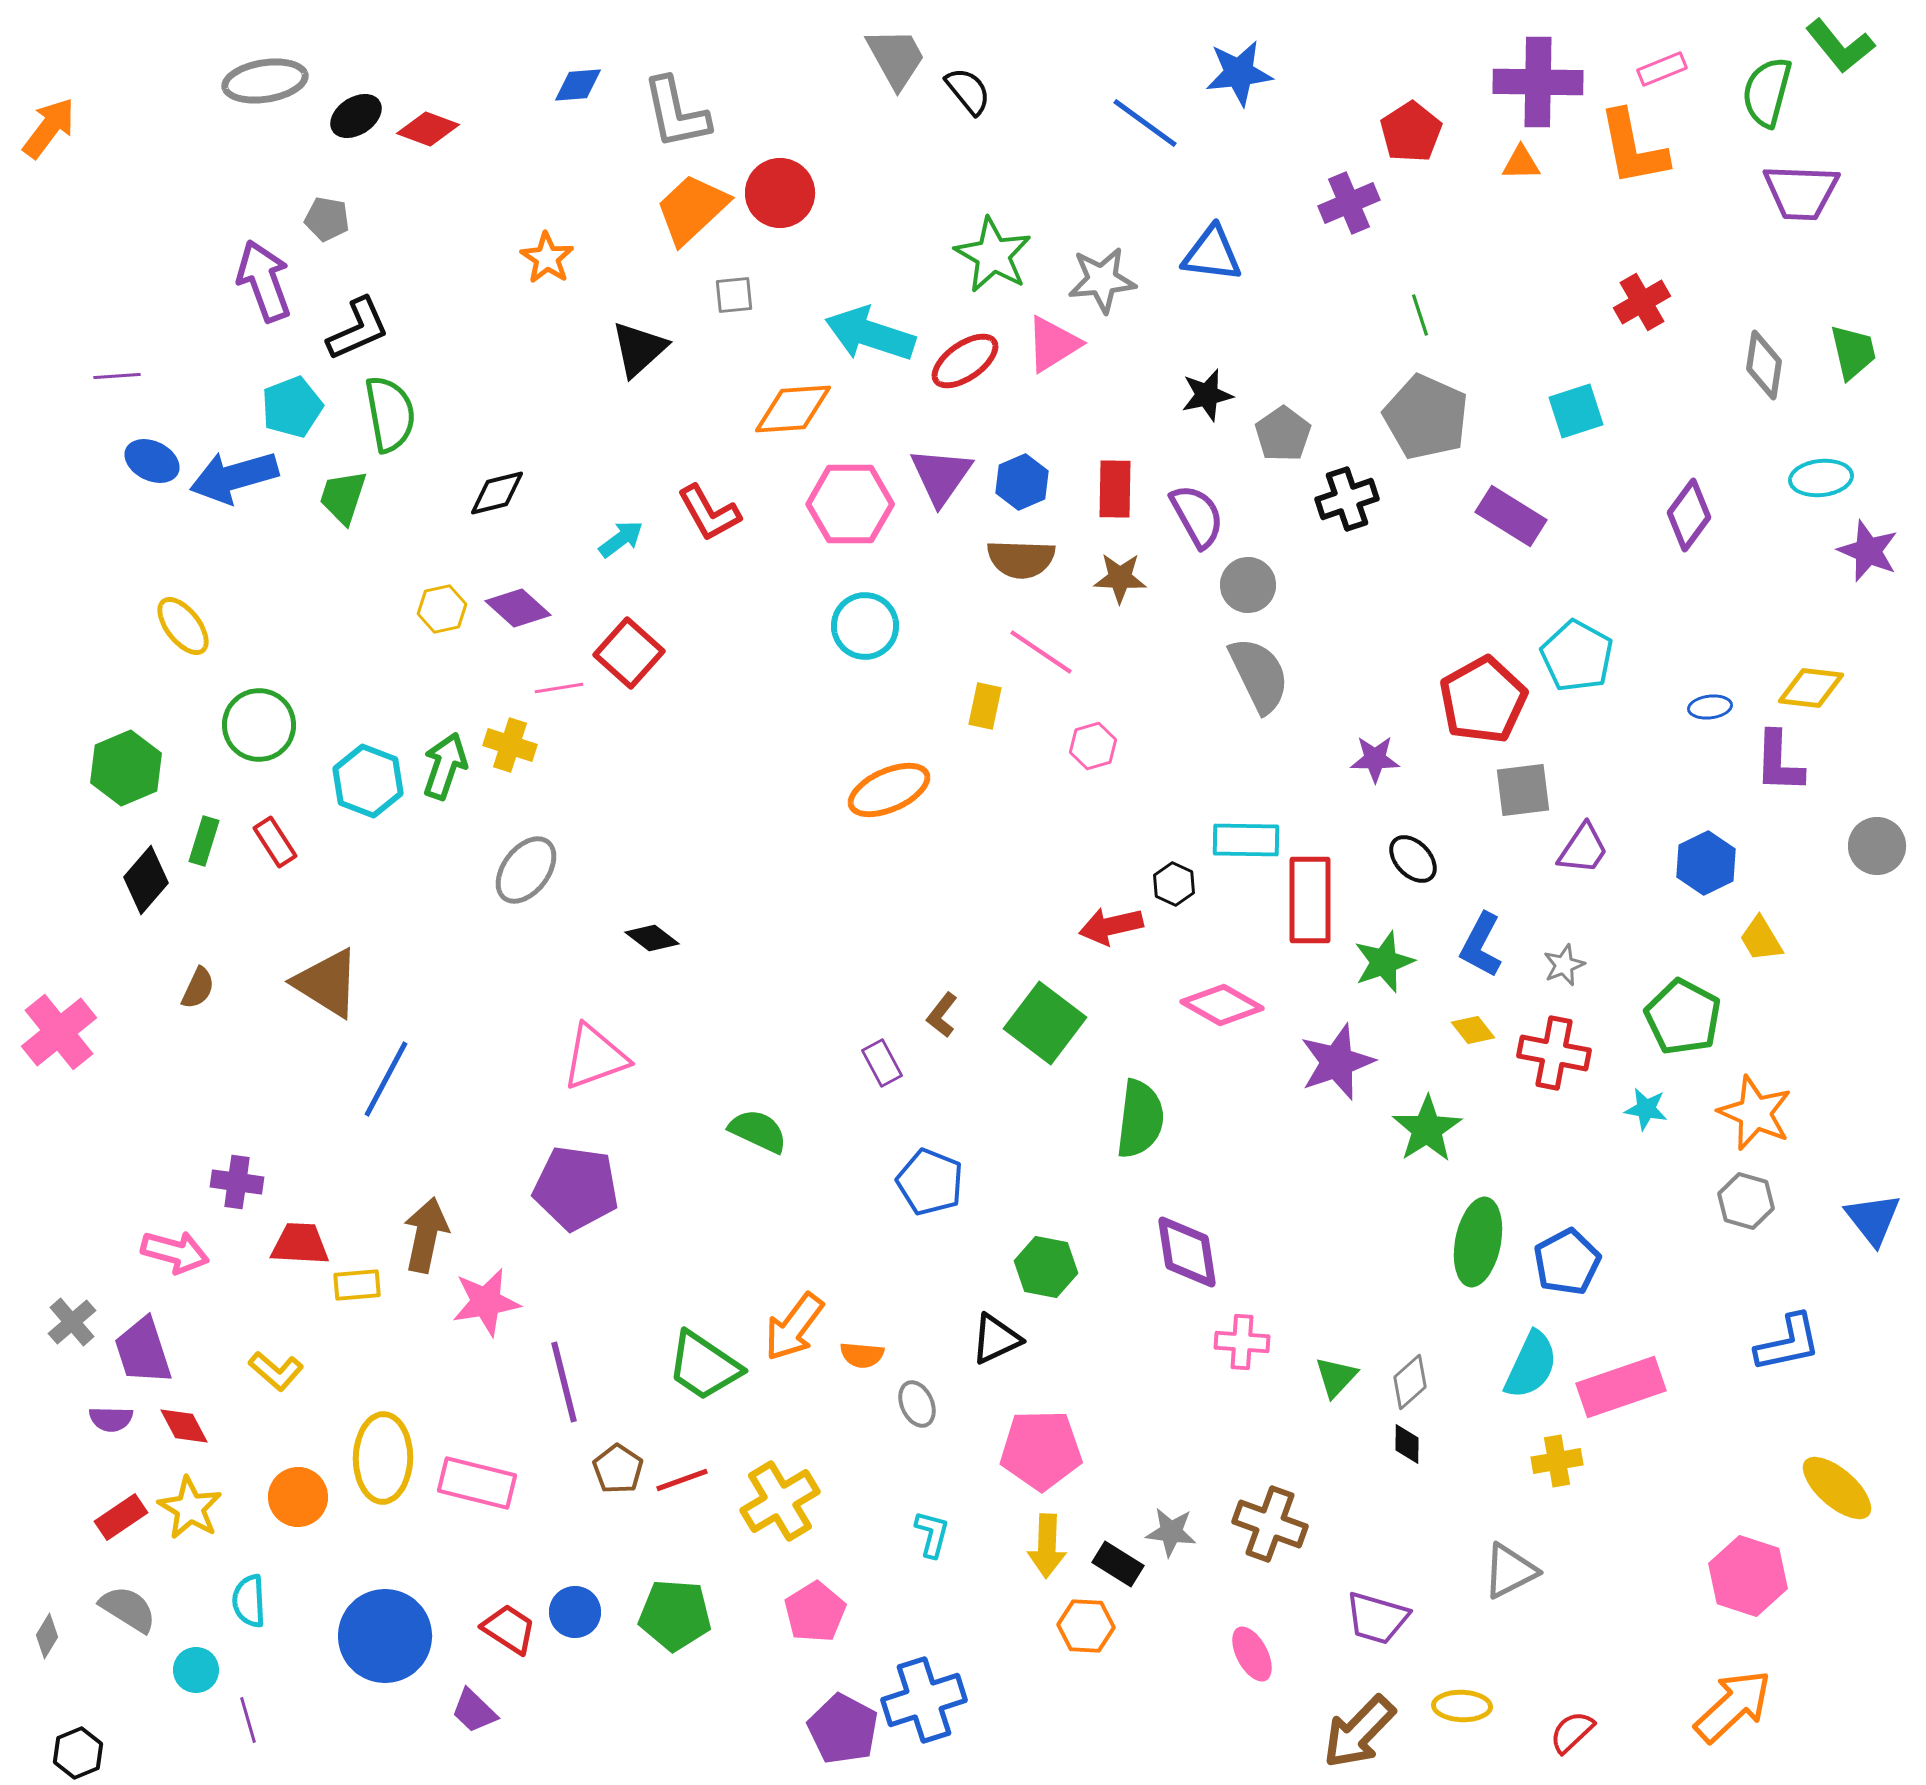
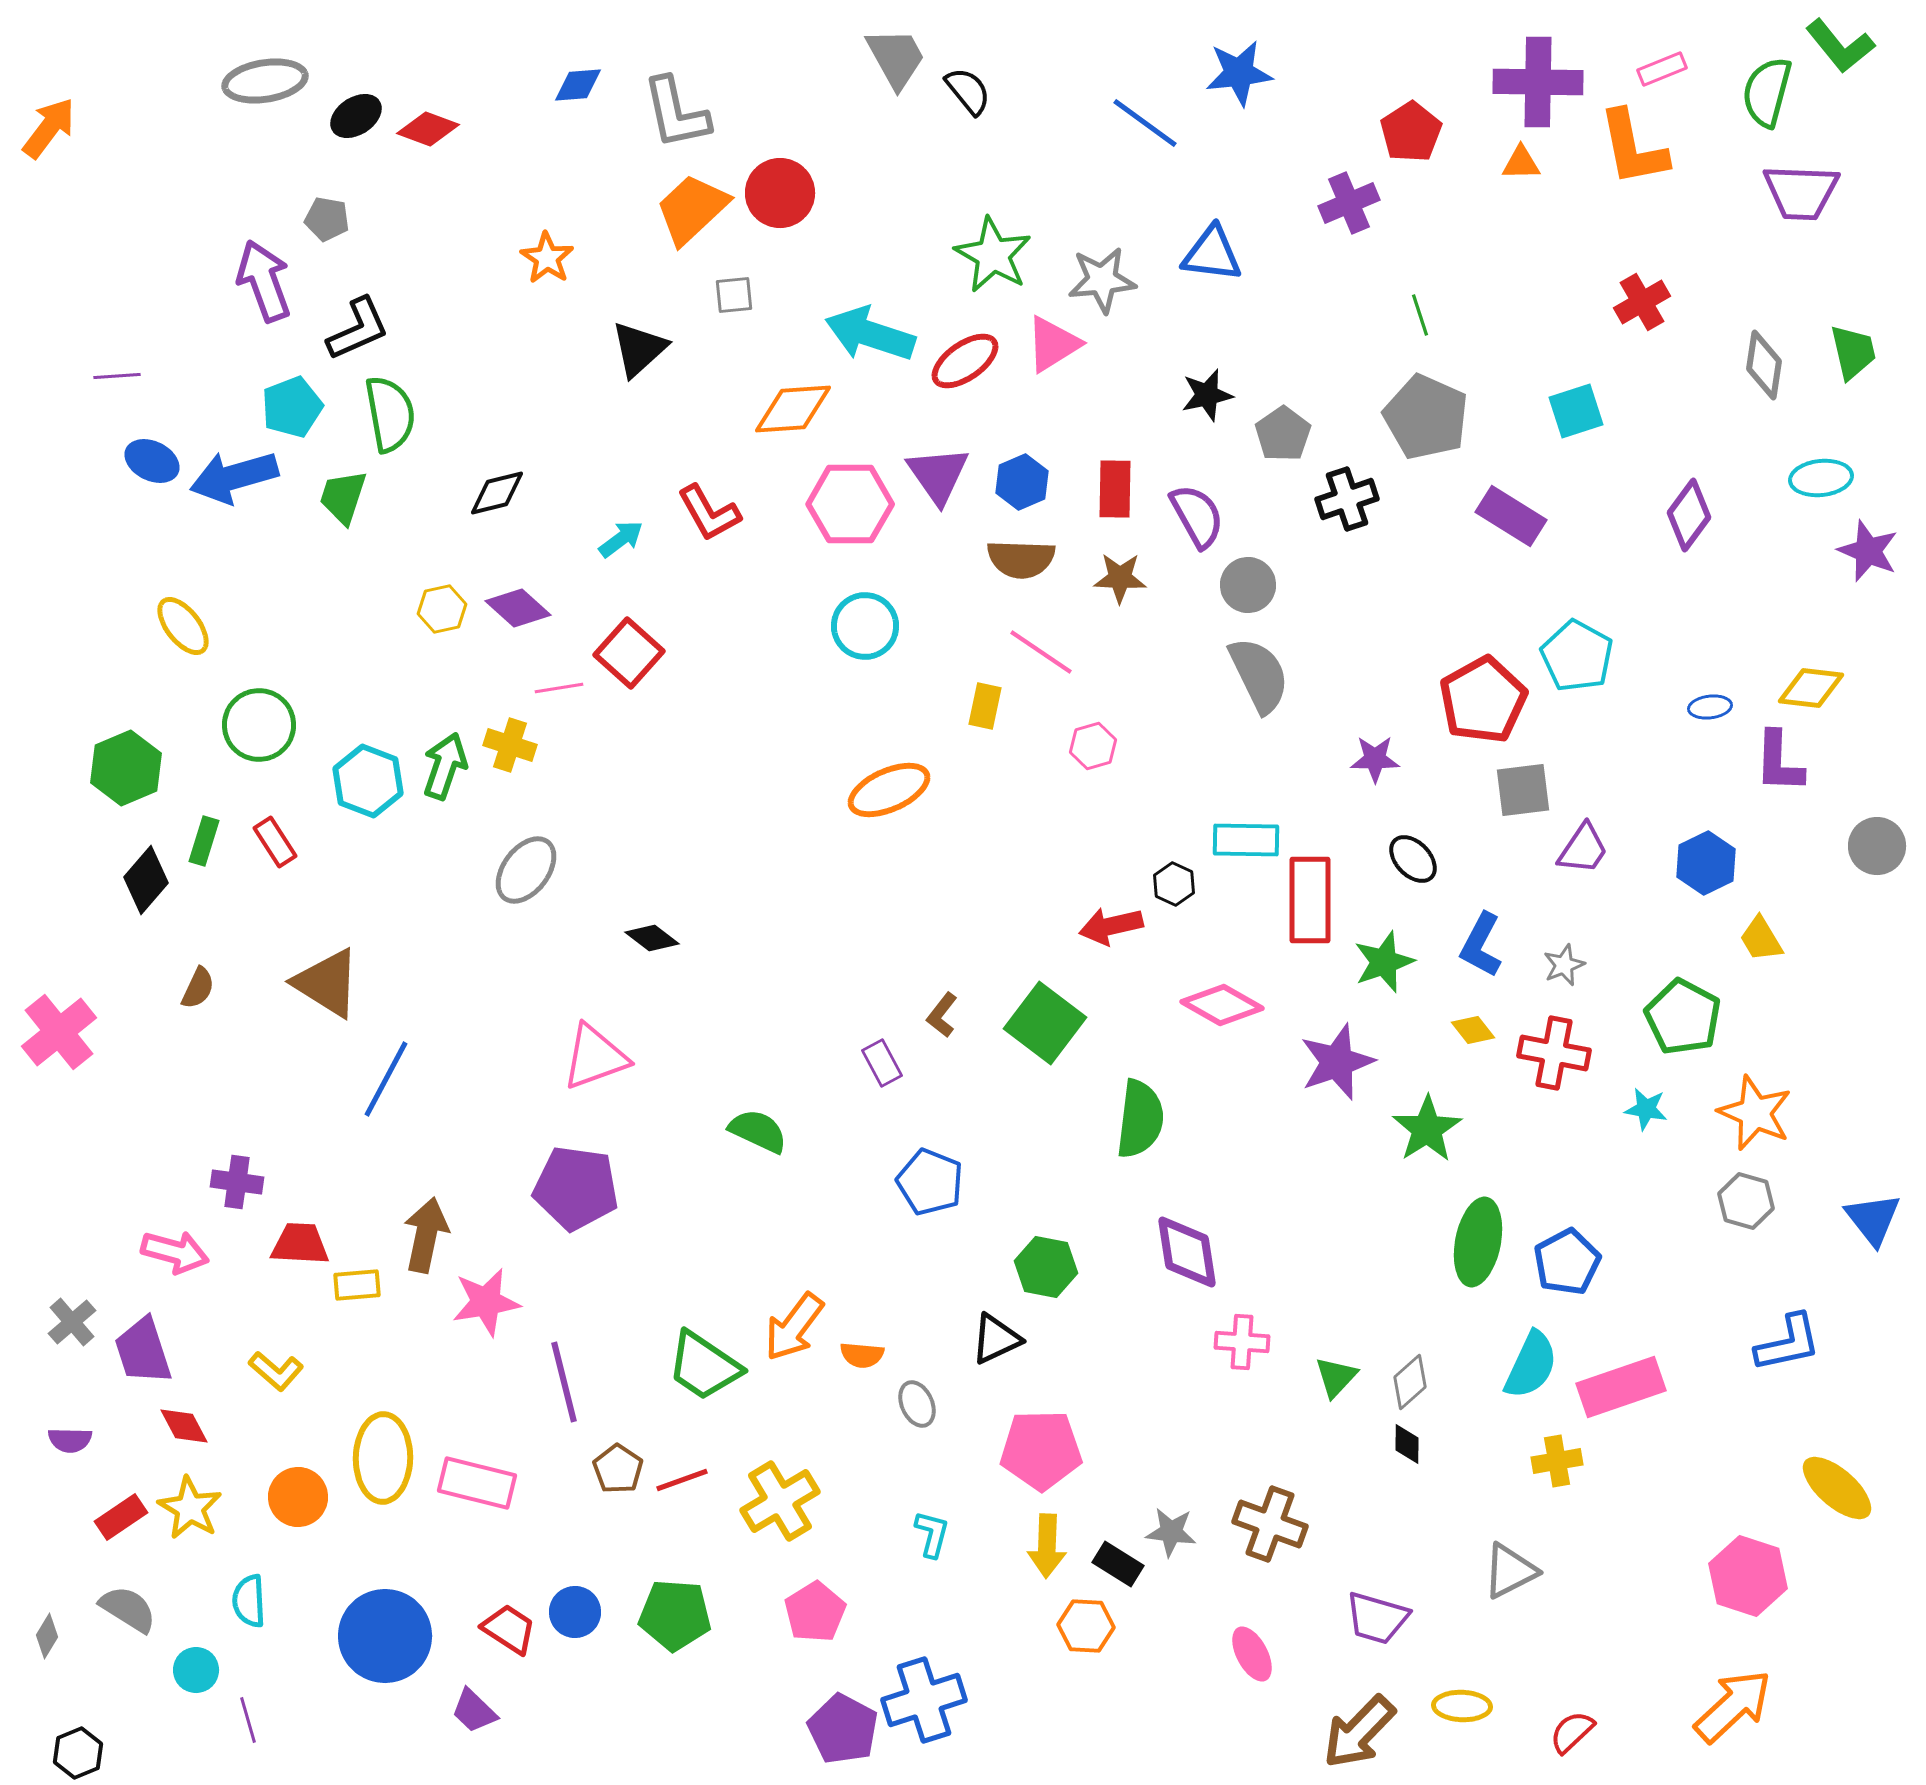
purple triangle at (941, 476): moved 3 px left, 1 px up; rotated 10 degrees counterclockwise
purple semicircle at (111, 1419): moved 41 px left, 21 px down
